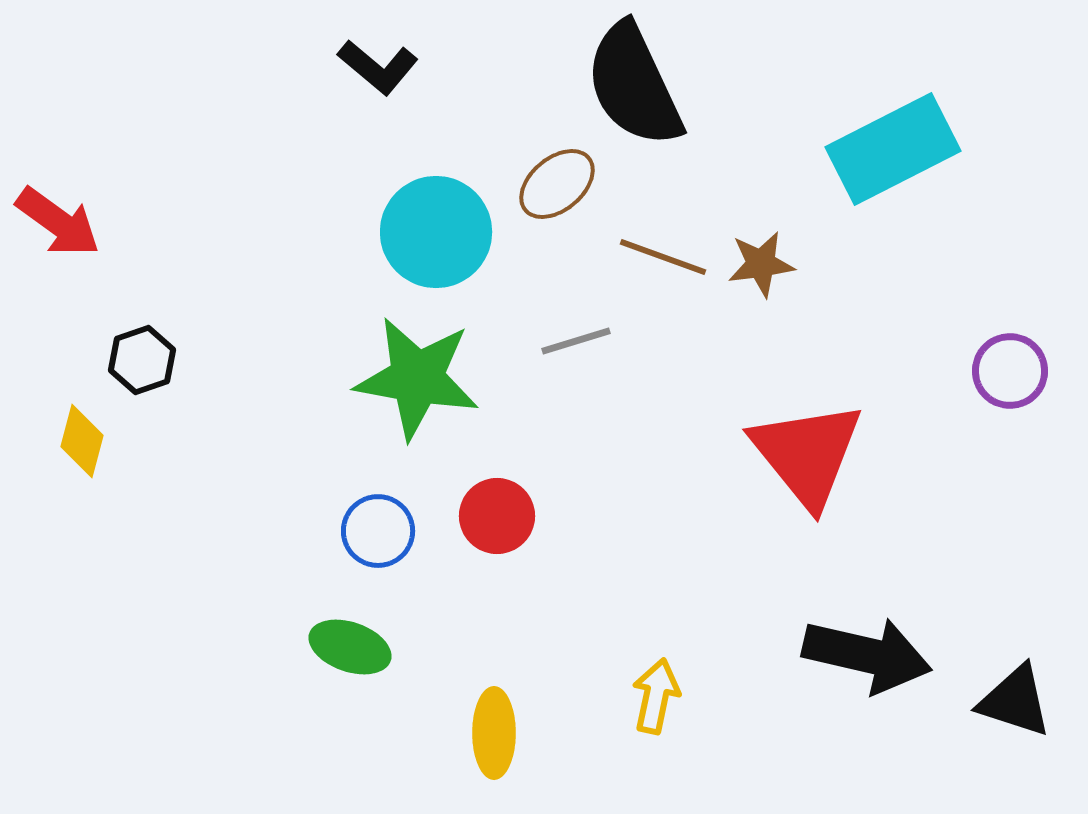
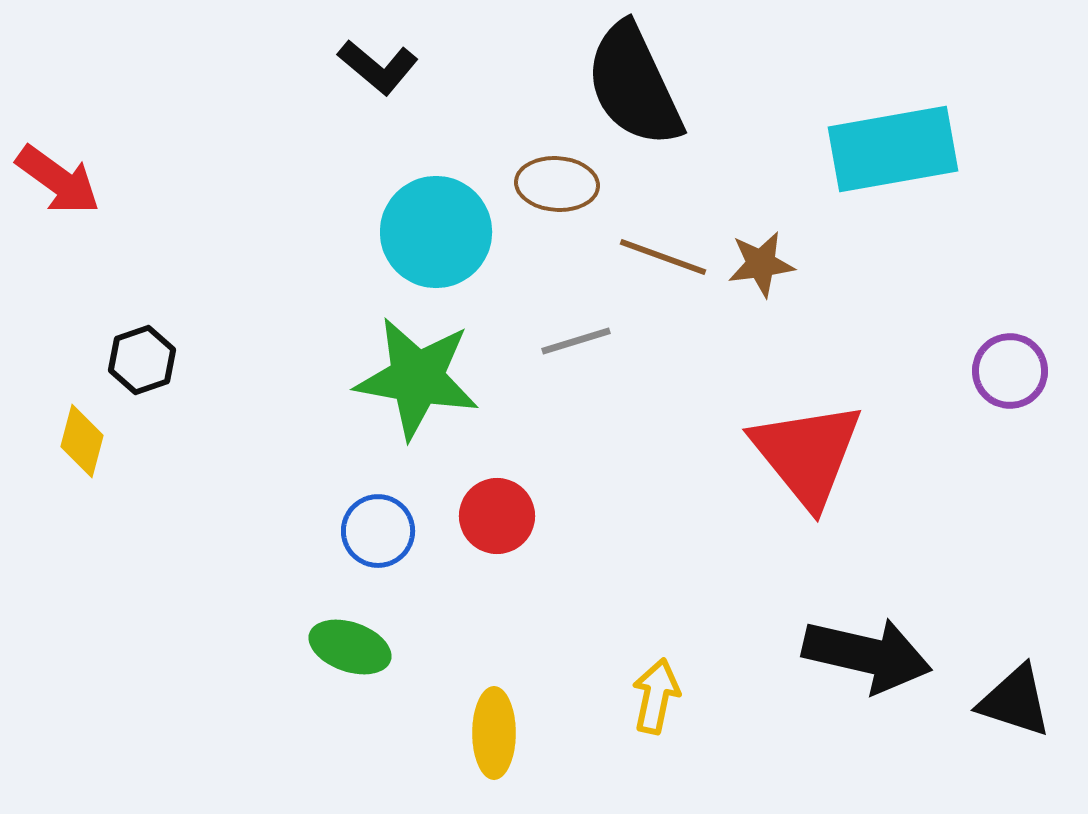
cyan rectangle: rotated 17 degrees clockwise
brown ellipse: rotated 44 degrees clockwise
red arrow: moved 42 px up
